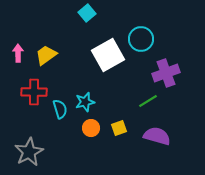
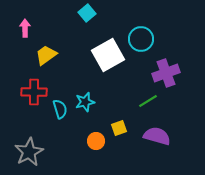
pink arrow: moved 7 px right, 25 px up
orange circle: moved 5 px right, 13 px down
